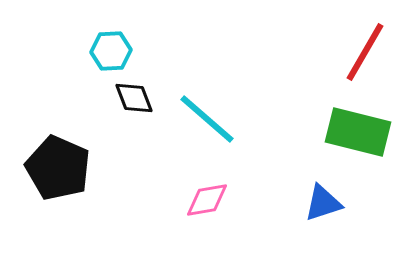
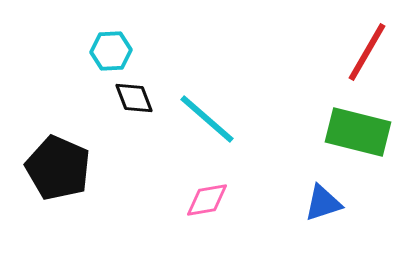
red line: moved 2 px right
